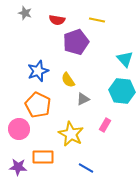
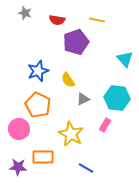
cyan hexagon: moved 5 px left, 7 px down
